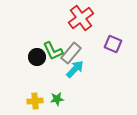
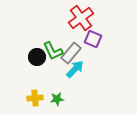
purple square: moved 20 px left, 5 px up
yellow cross: moved 3 px up
